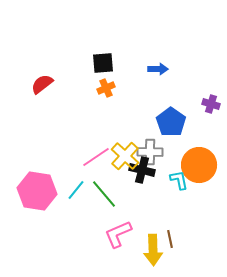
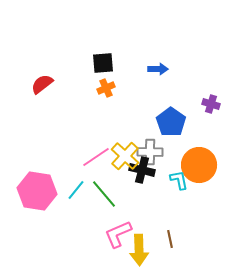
yellow arrow: moved 14 px left
